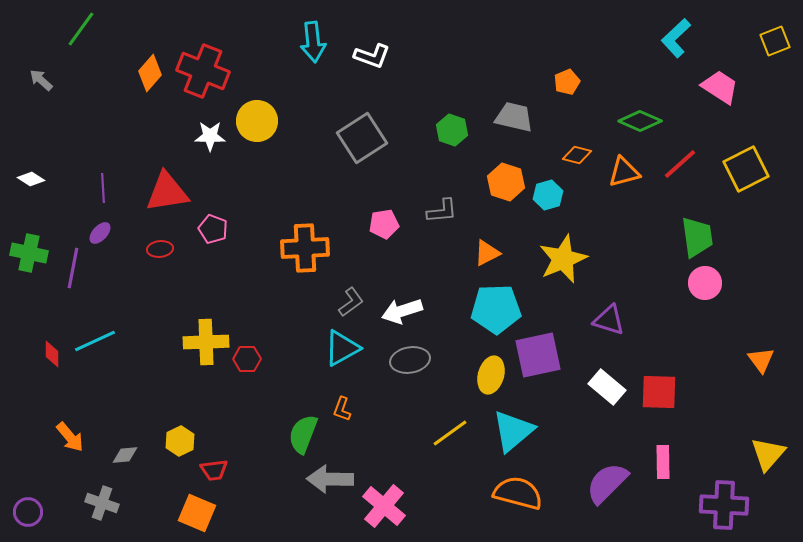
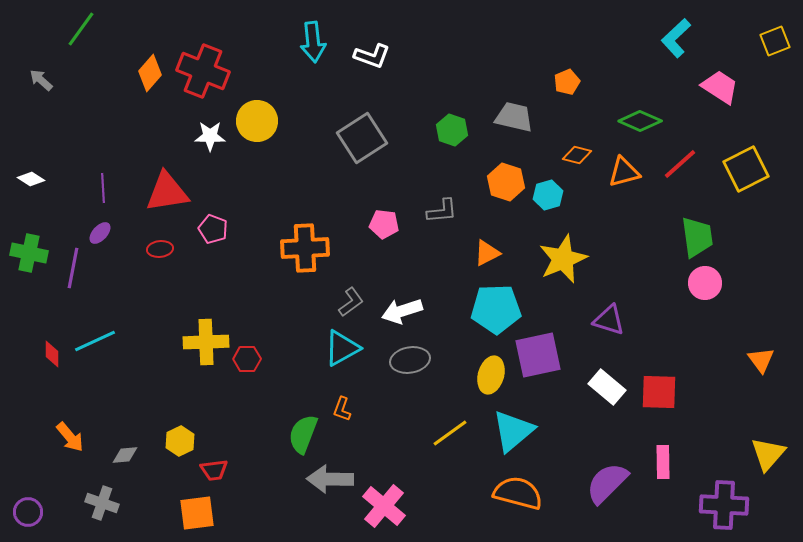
pink pentagon at (384, 224): rotated 16 degrees clockwise
orange square at (197, 513): rotated 30 degrees counterclockwise
